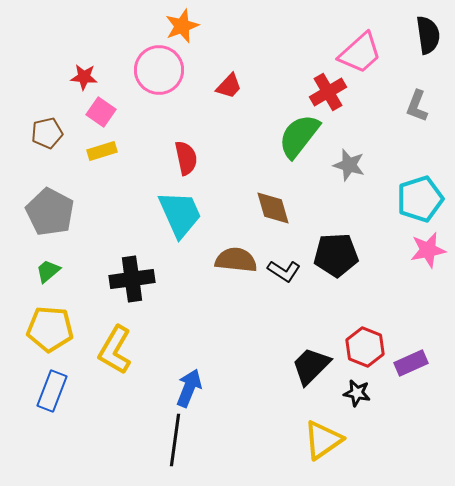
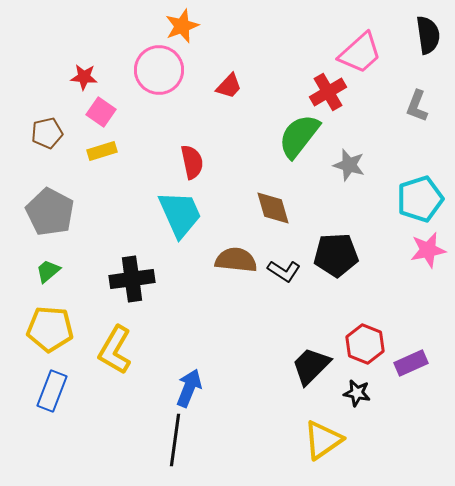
red semicircle: moved 6 px right, 4 px down
red hexagon: moved 3 px up
